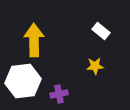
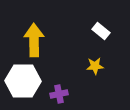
white hexagon: rotated 8 degrees clockwise
